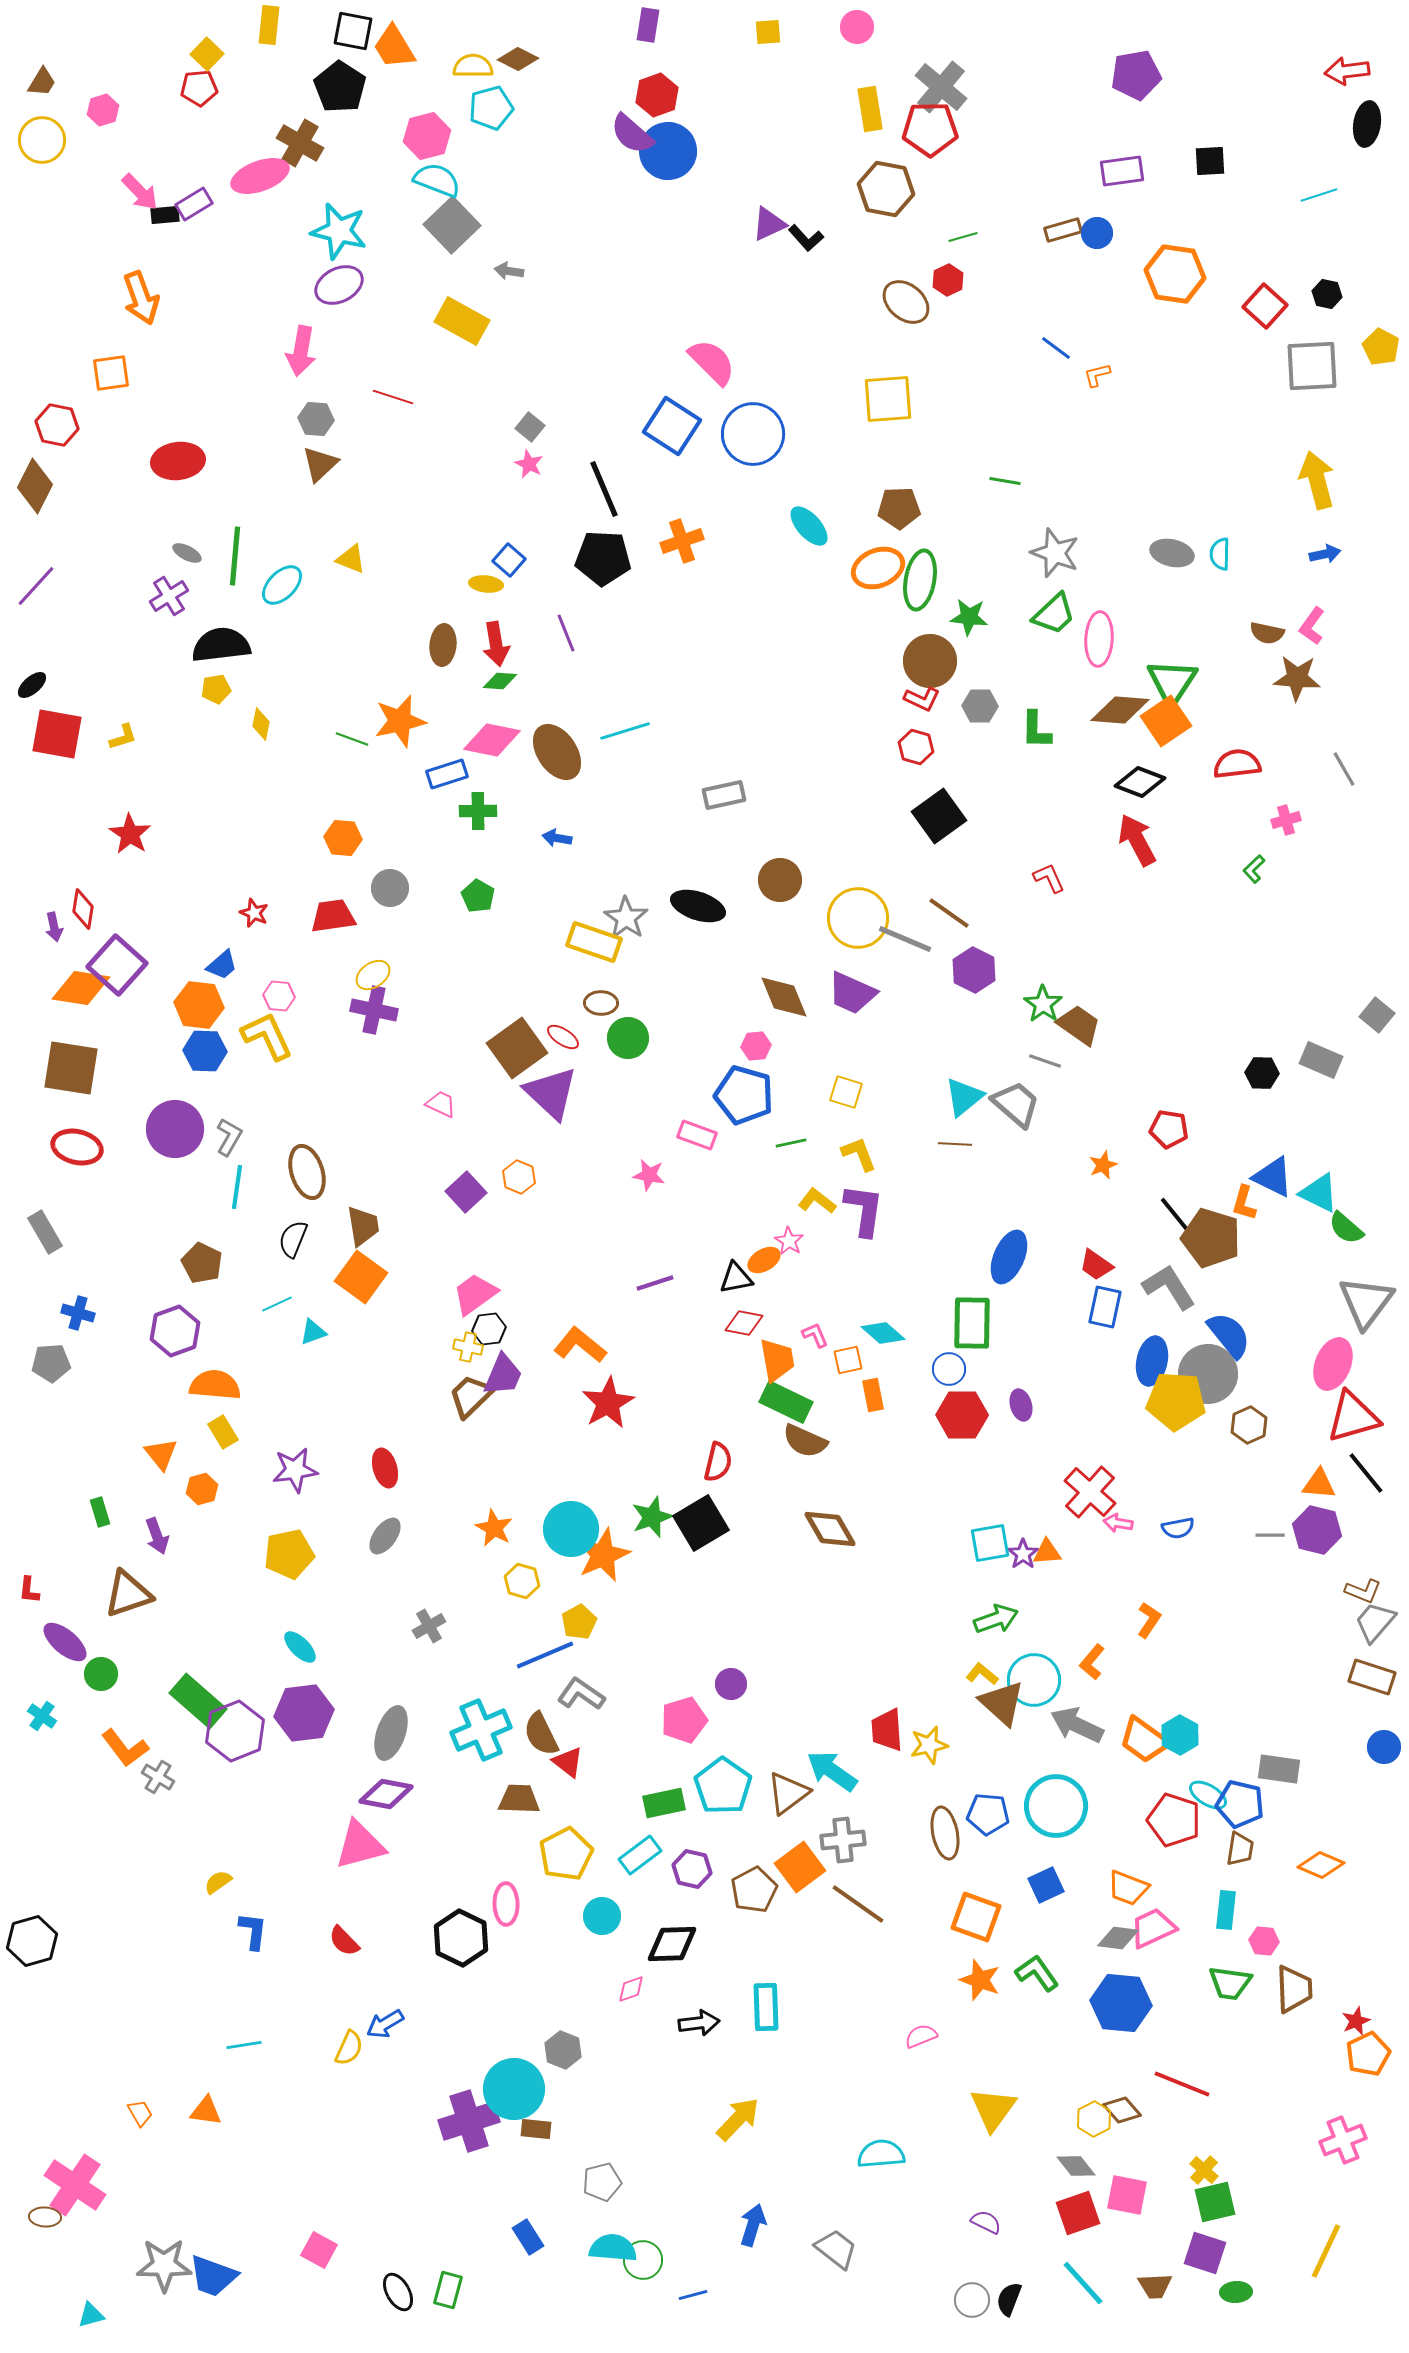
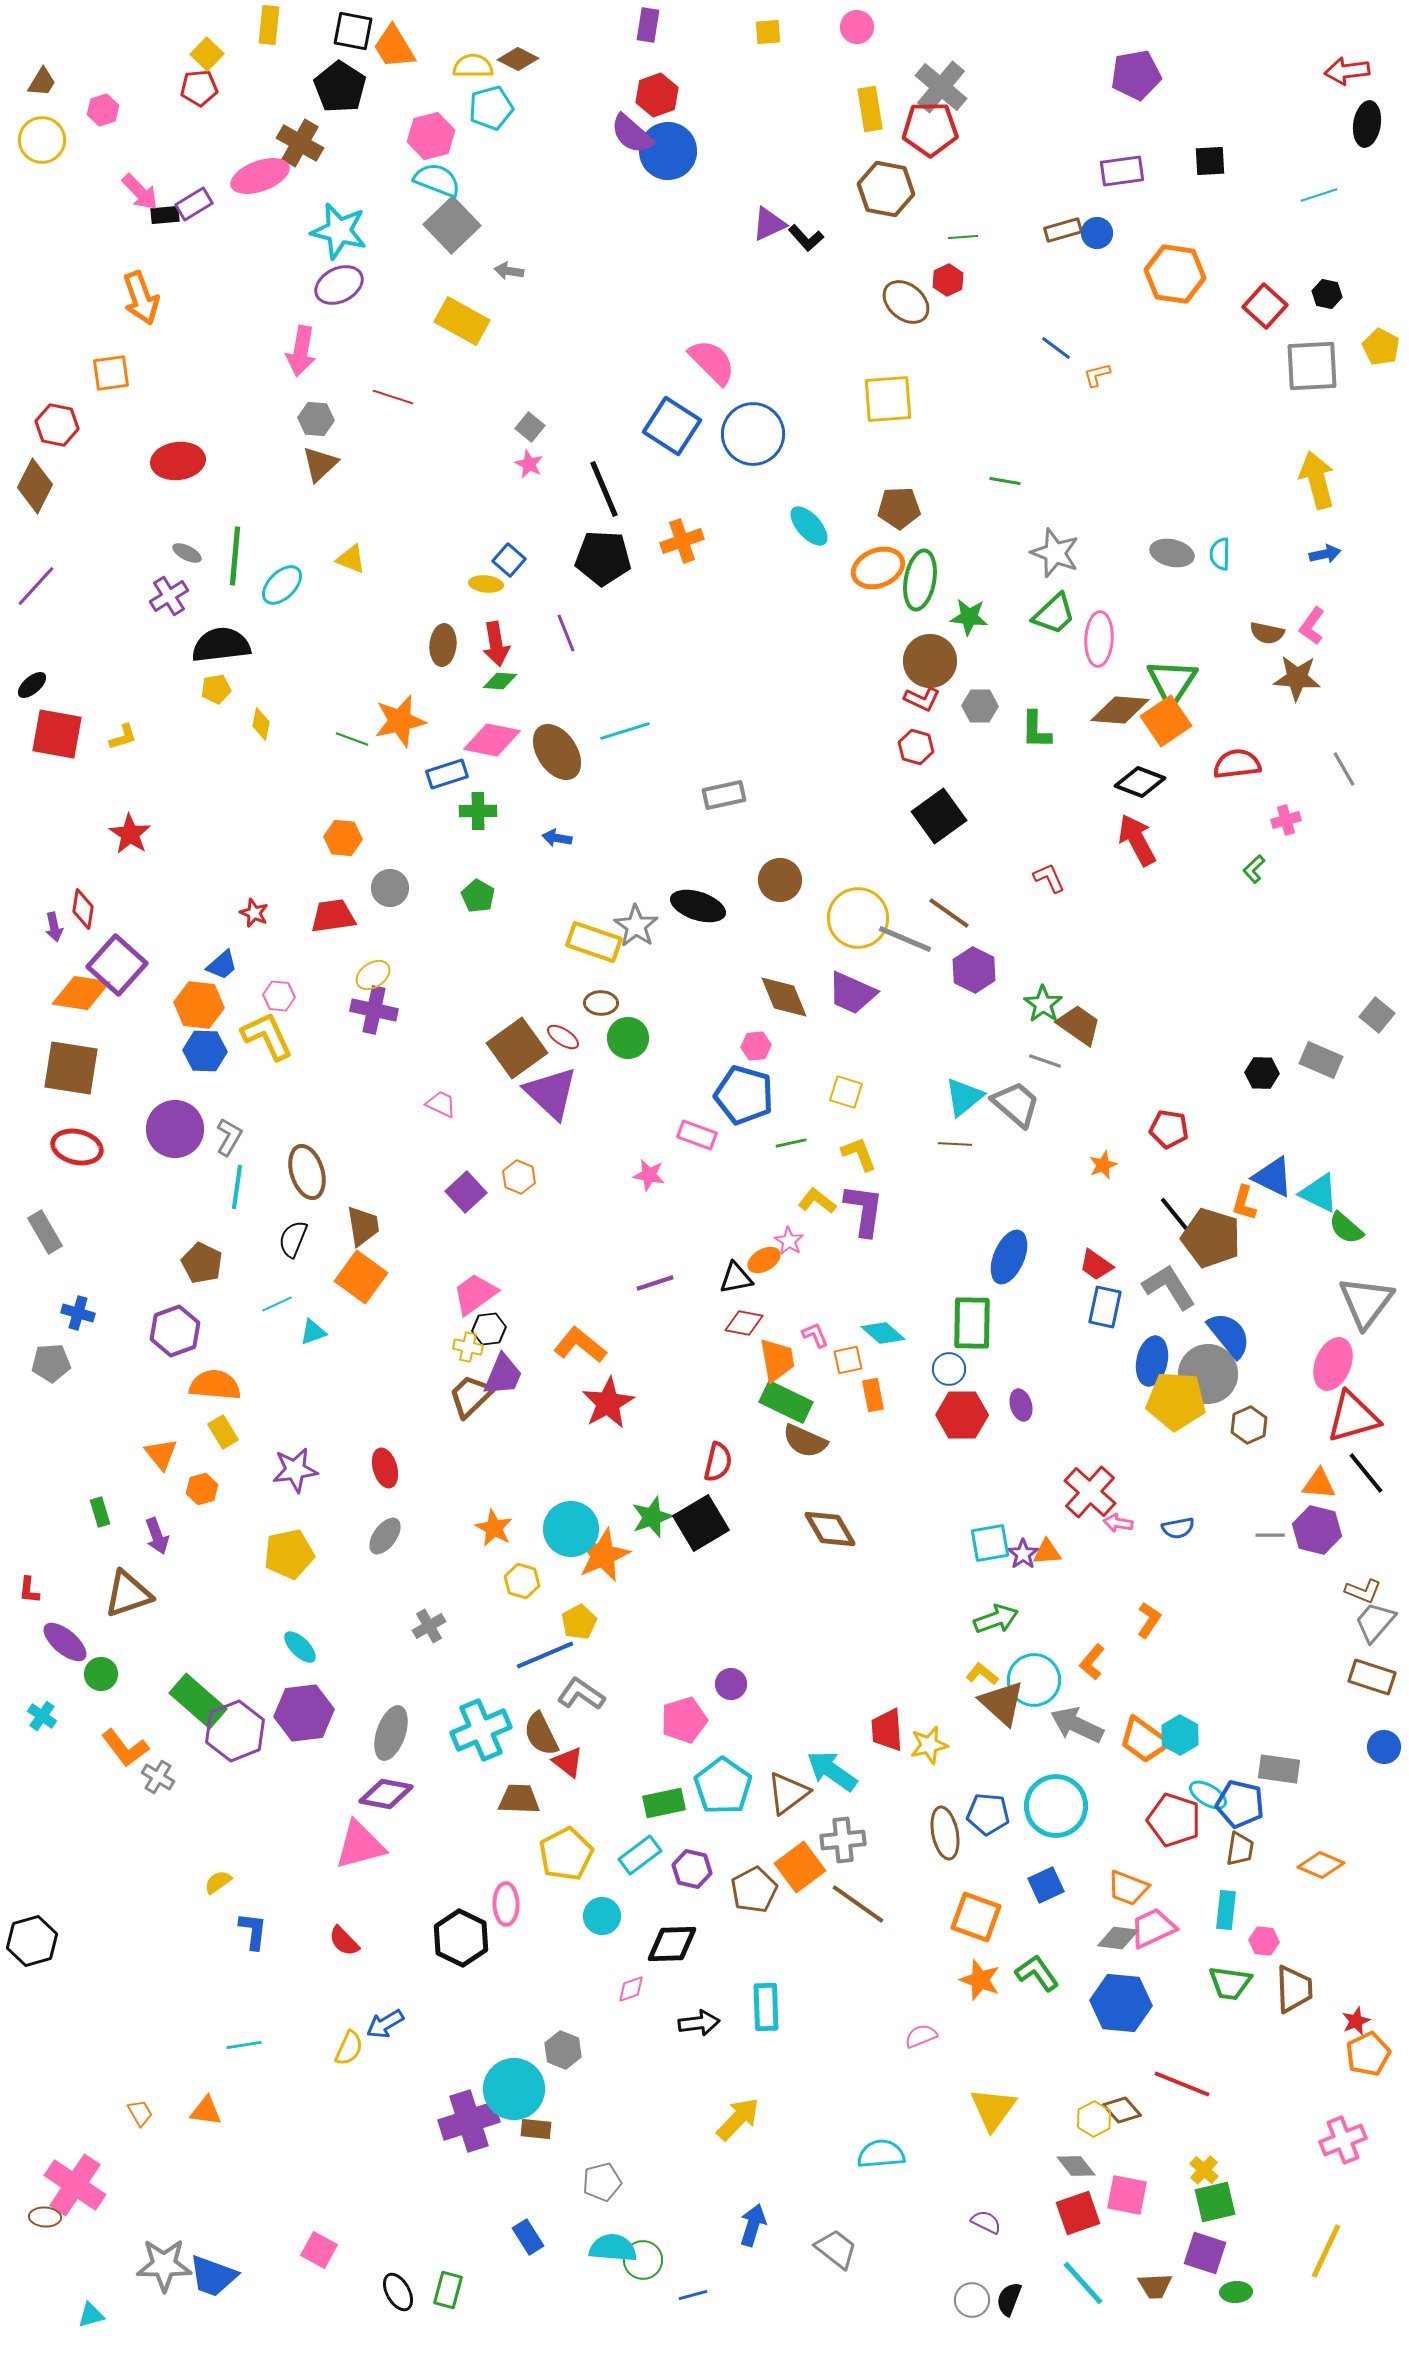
pink hexagon at (427, 136): moved 4 px right
green line at (963, 237): rotated 12 degrees clockwise
gray star at (626, 918): moved 10 px right, 8 px down
orange diamond at (81, 988): moved 5 px down
